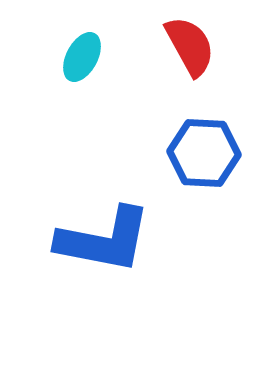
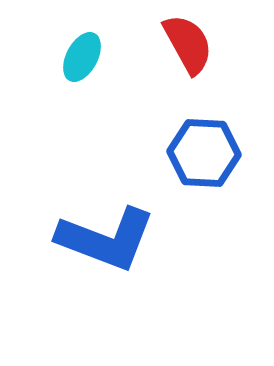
red semicircle: moved 2 px left, 2 px up
blue L-shape: moved 2 px right, 1 px up; rotated 10 degrees clockwise
